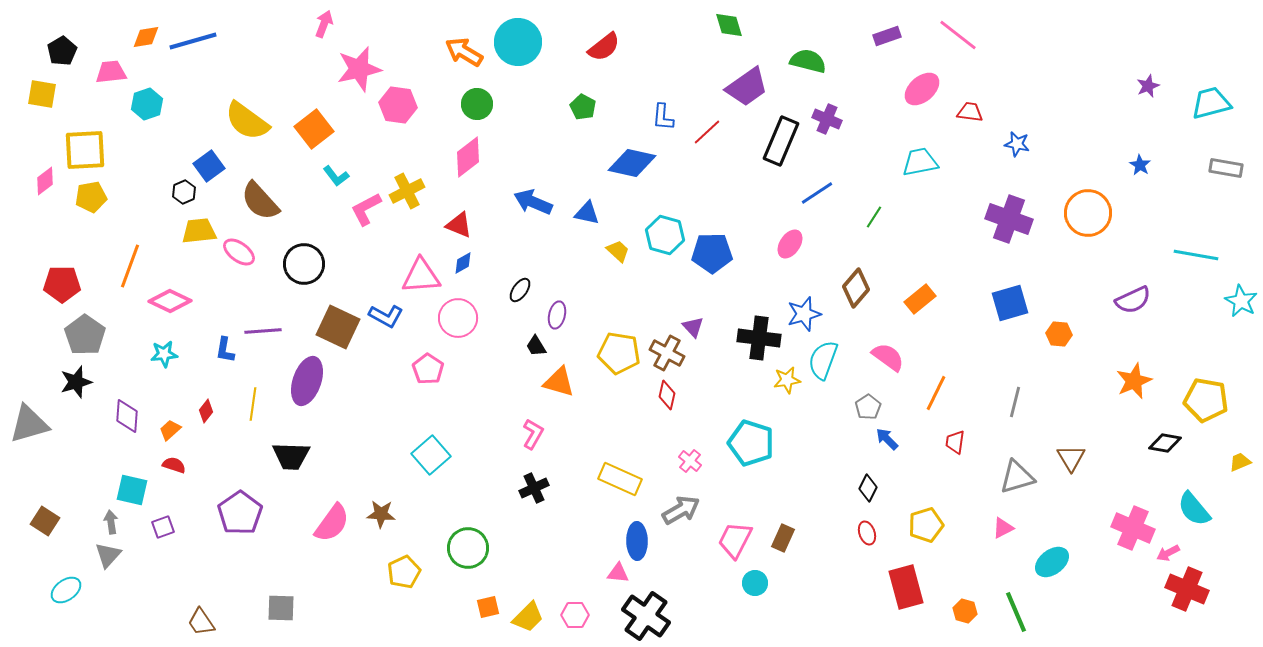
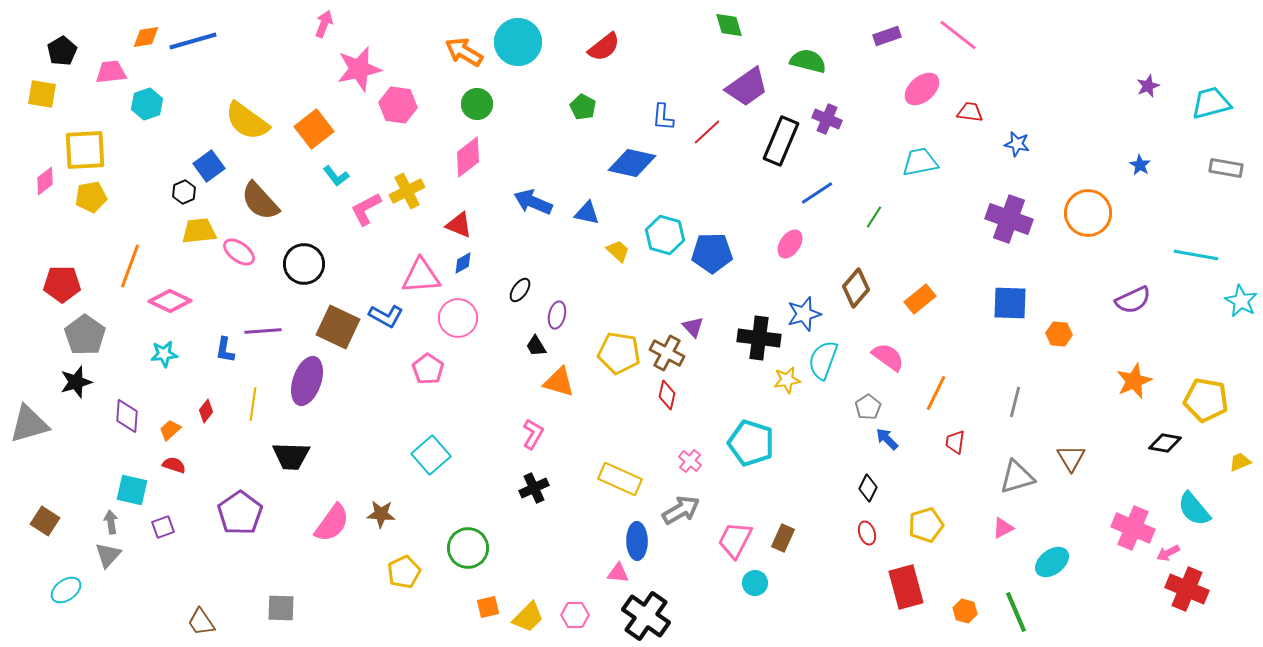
blue square at (1010, 303): rotated 18 degrees clockwise
